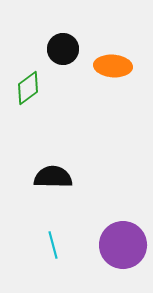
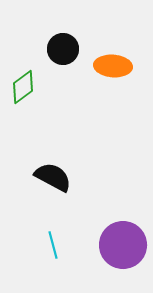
green diamond: moved 5 px left, 1 px up
black semicircle: rotated 27 degrees clockwise
